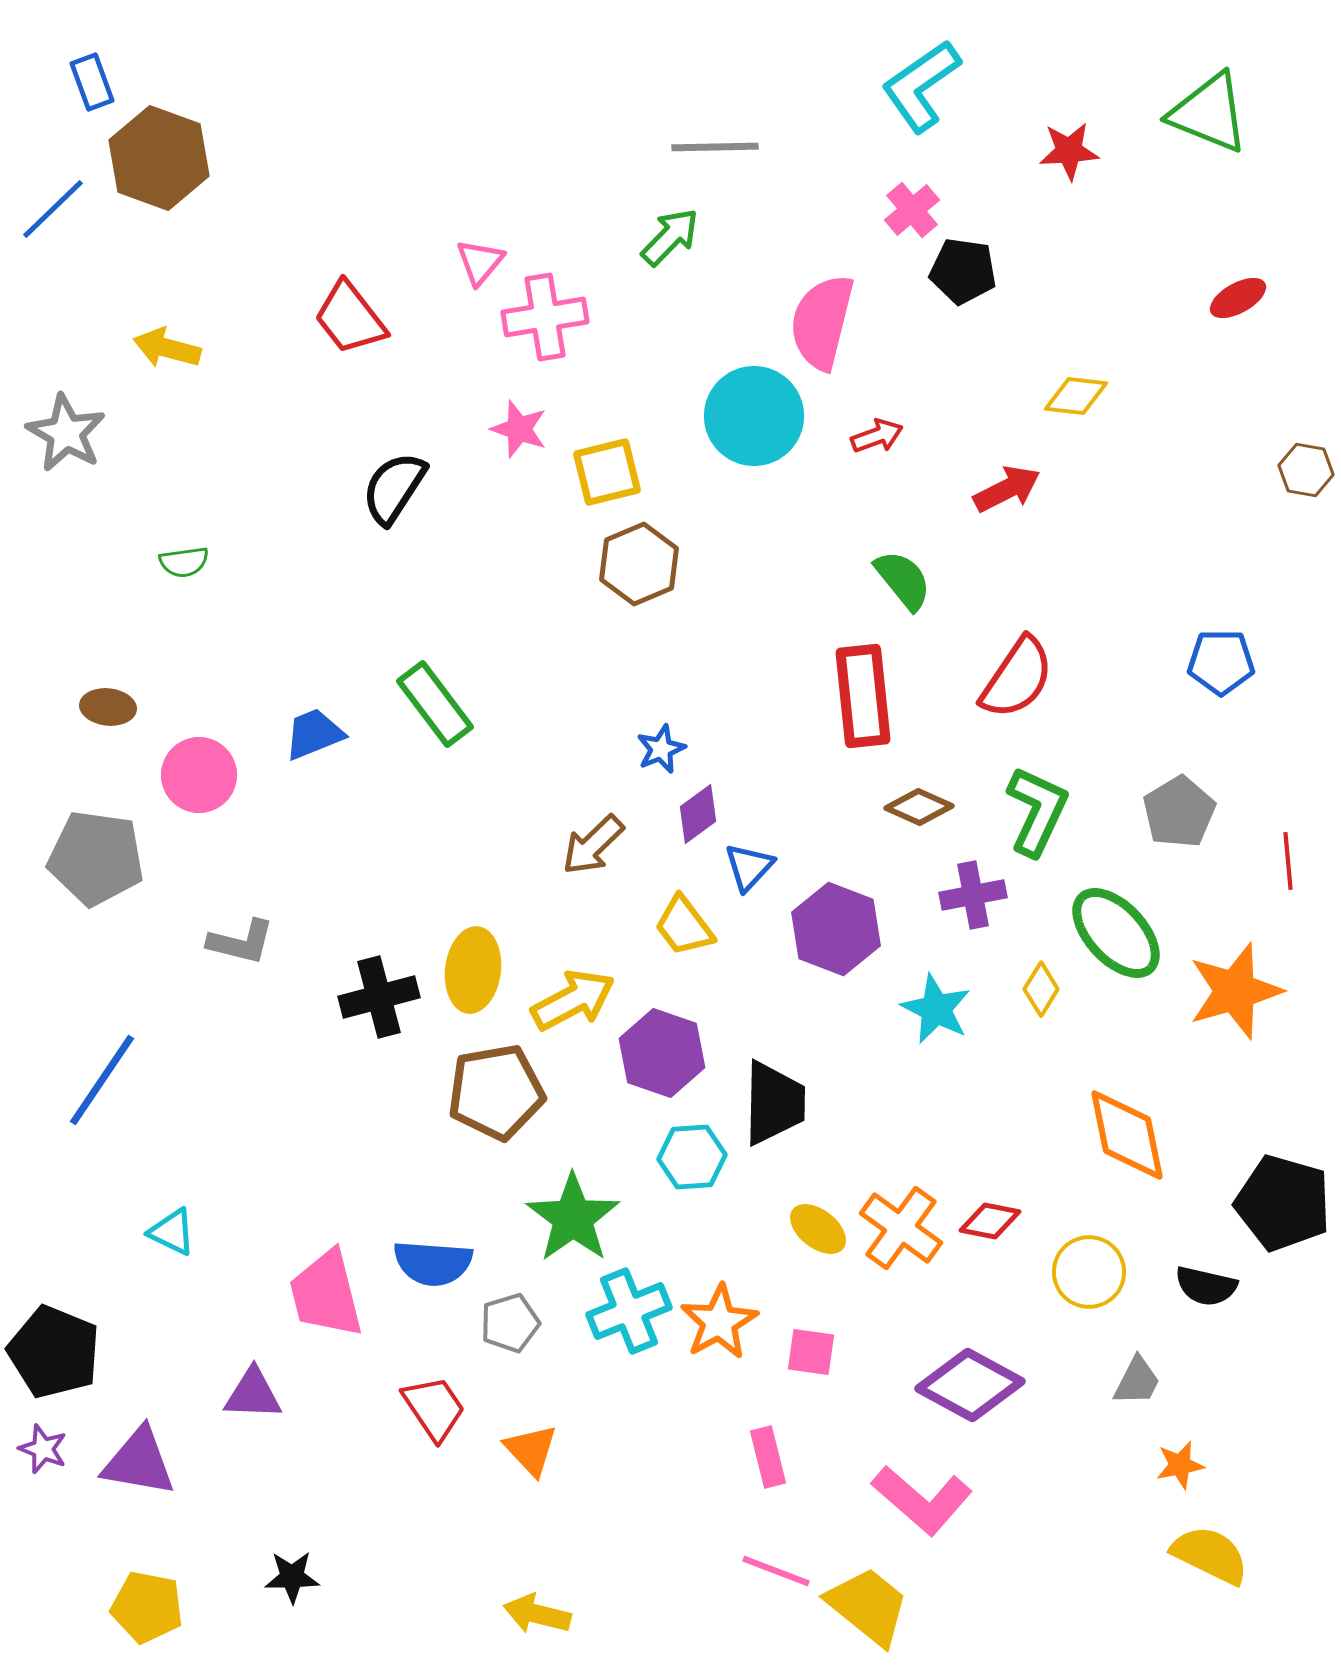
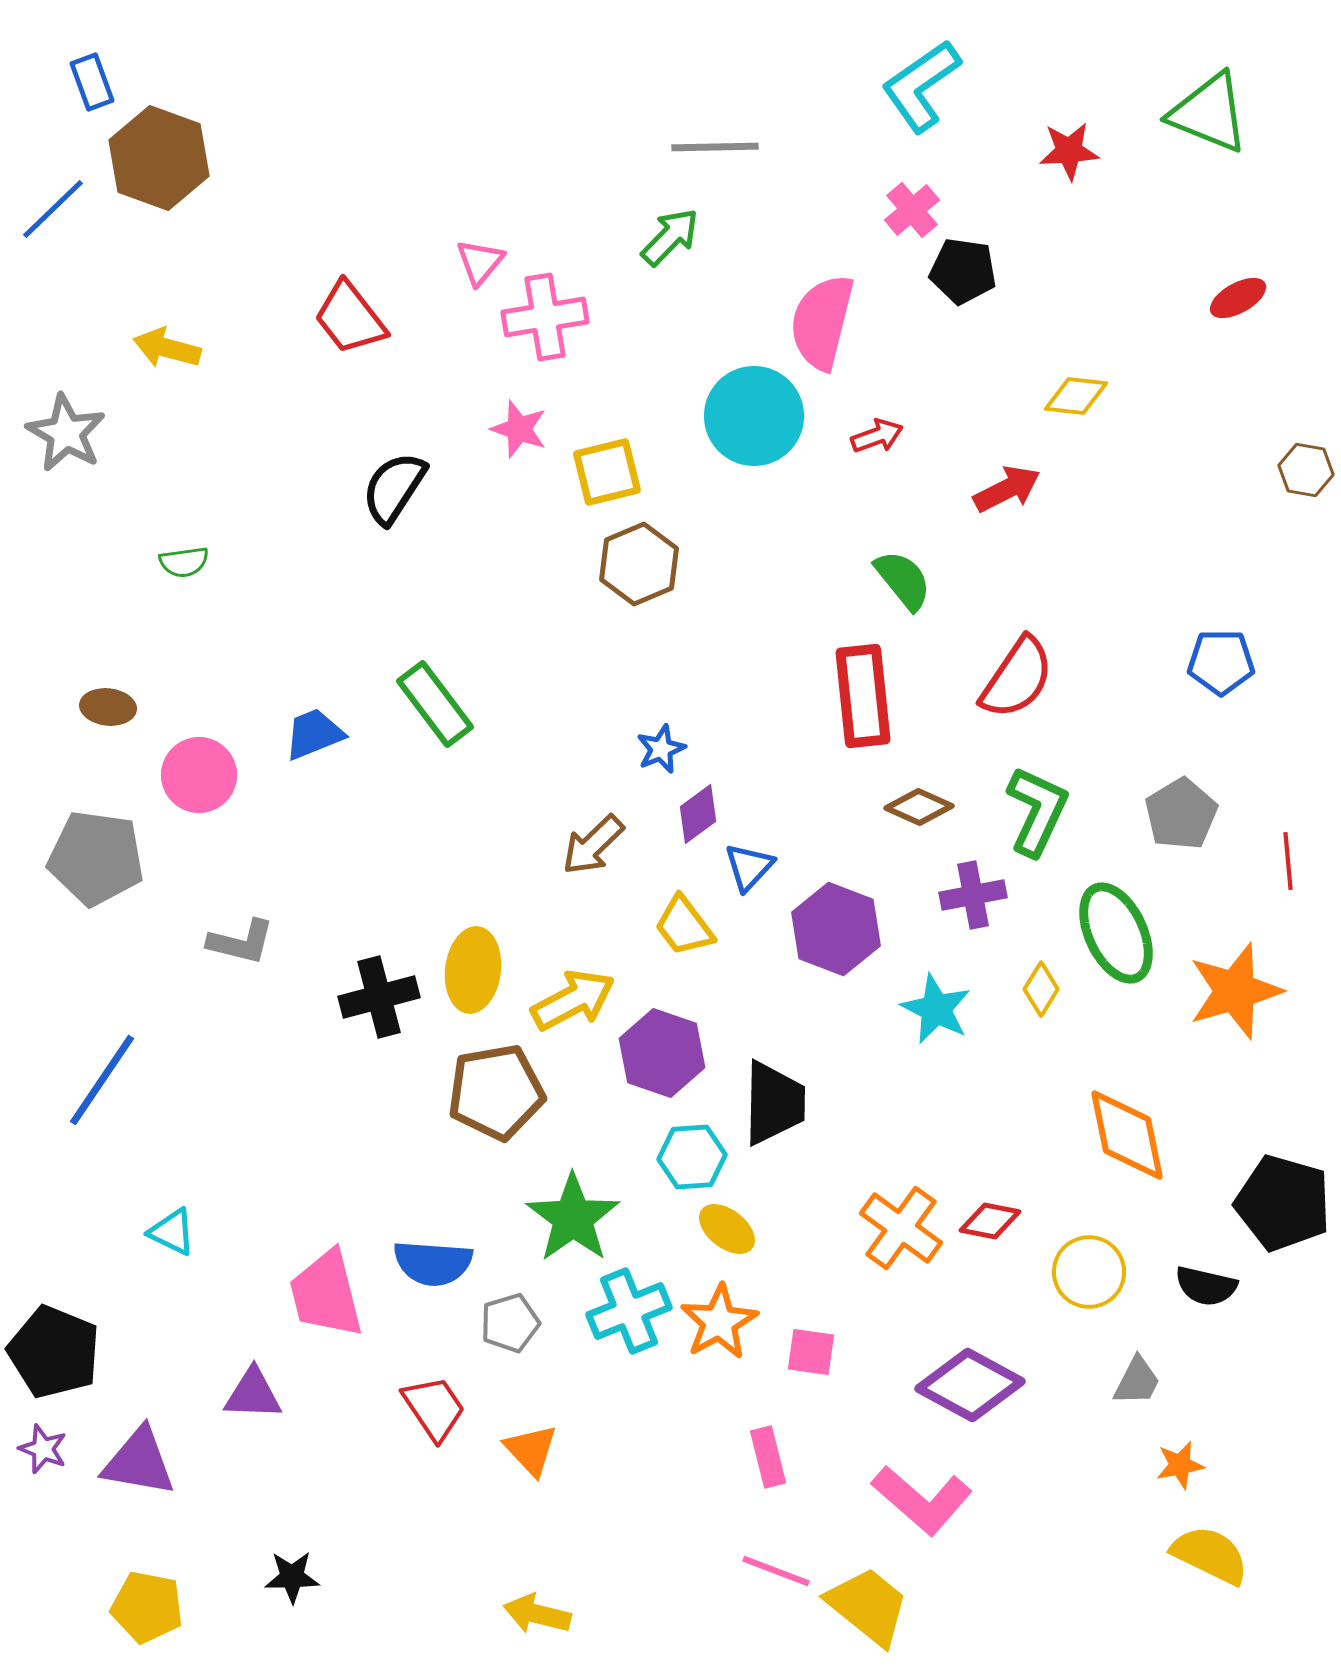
gray pentagon at (1179, 812): moved 2 px right, 2 px down
green ellipse at (1116, 933): rotated 18 degrees clockwise
yellow ellipse at (818, 1229): moved 91 px left
